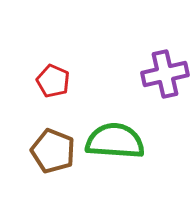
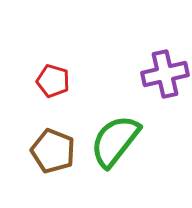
red pentagon: rotated 8 degrees counterclockwise
green semicircle: rotated 56 degrees counterclockwise
